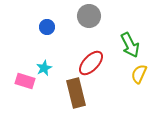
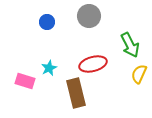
blue circle: moved 5 px up
red ellipse: moved 2 px right, 1 px down; rotated 32 degrees clockwise
cyan star: moved 5 px right
